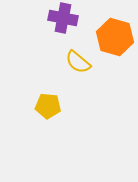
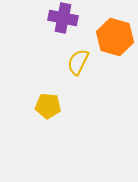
yellow semicircle: rotated 76 degrees clockwise
